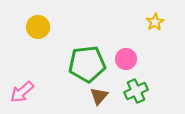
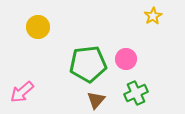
yellow star: moved 2 px left, 6 px up
green pentagon: moved 1 px right
green cross: moved 2 px down
brown triangle: moved 3 px left, 4 px down
